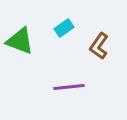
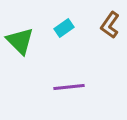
green triangle: rotated 24 degrees clockwise
brown L-shape: moved 11 px right, 21 px up
